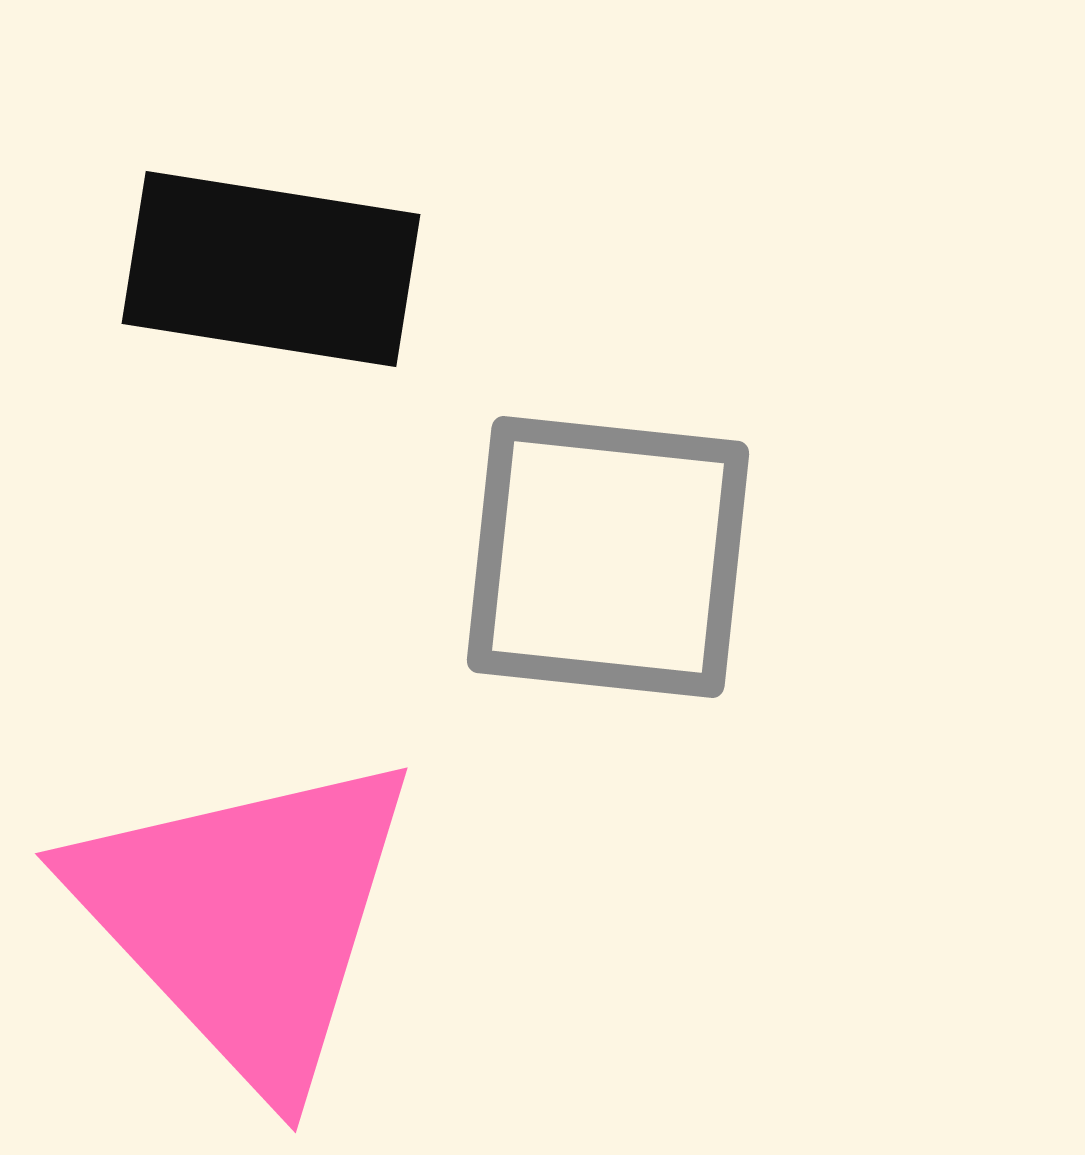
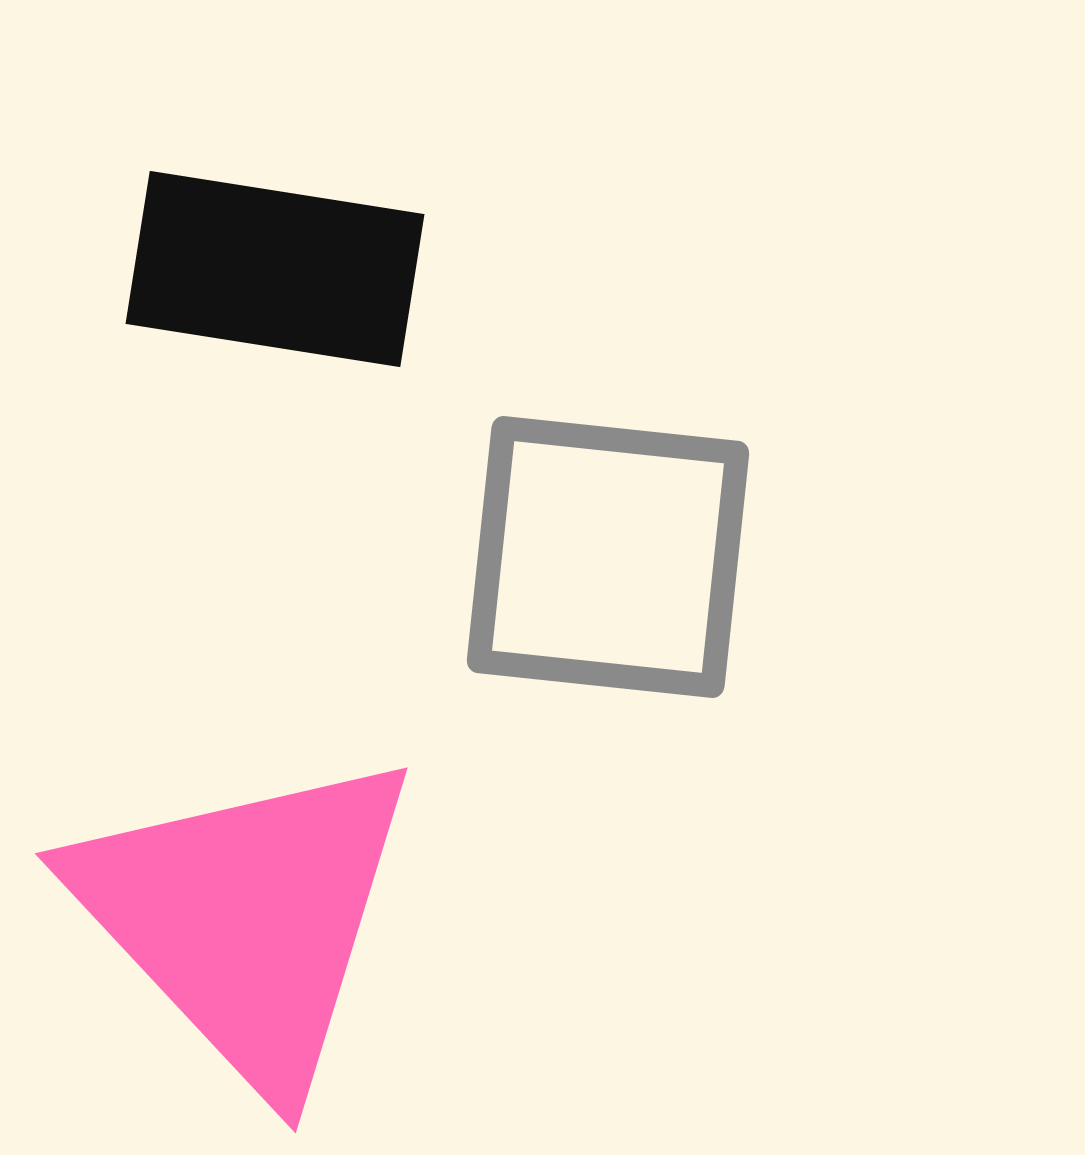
black rectangle: moved 4 px right
